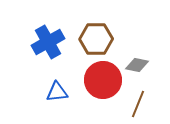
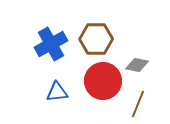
blue cross: moved 3 px right, 2 px down
red circle: moved 1 px down
